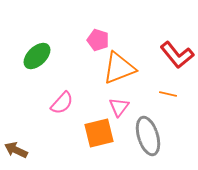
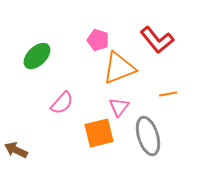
red L-shape: moved 20 px left, 15 px up
orange line: rotated 24 degrees counterclockwise
